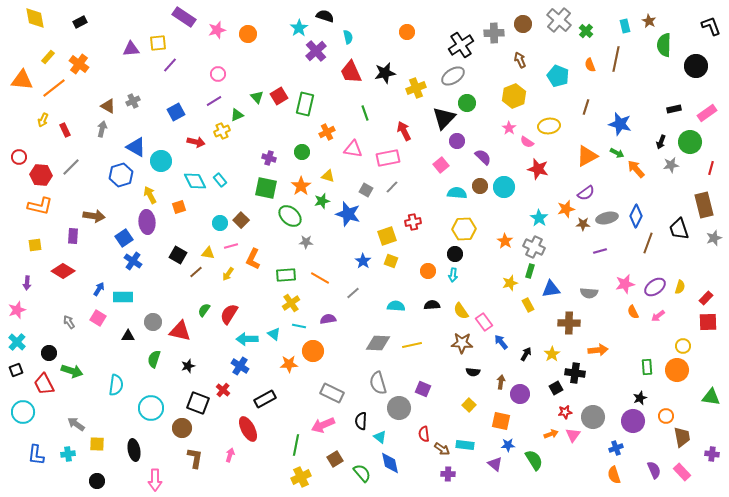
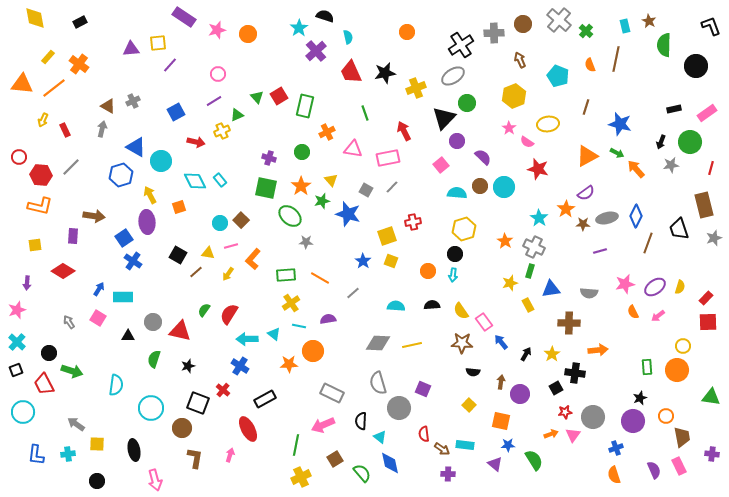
orange triangle at (22, 80): moved 4 px down
green rectangle at (305, 104): moved 2 px down
yellow ellipse at (549, 126): moved 1 px left, 2 px up
yellow triangle at (328, 176): moved 3 px right, 4 px down; rotated 32 degrees clockwise
orange star at (566, 209): rotated 18 degrees counterclockwise
yellow hexagon at (464, 229): rotated 15 degrees counterclockwise
orange L-shape at (253, 259): rotated 15 degrees clockwise
pink rectangle at (682, 472): moved 3 px left, 6 px up; rotated 18 degrees clockwise
pink arrow at (155, 480): rotated 15 degrees counterclockwise
